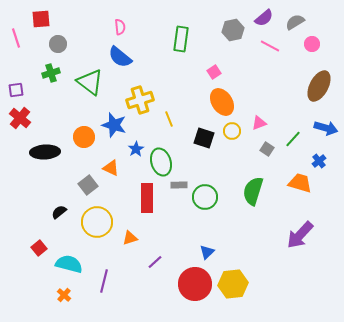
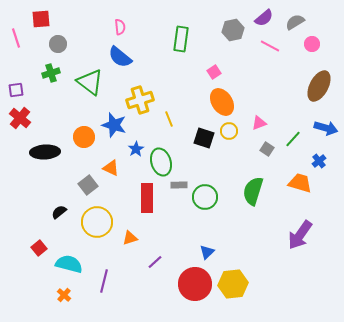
yellow circle at (232, 131): moved 3 px left
purple arrow at (300, 235): rotated 8 degrees counterclockwise
